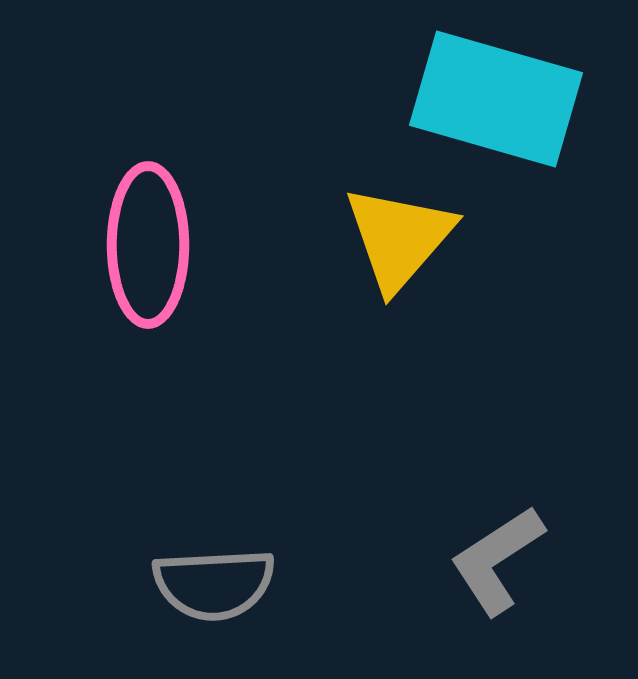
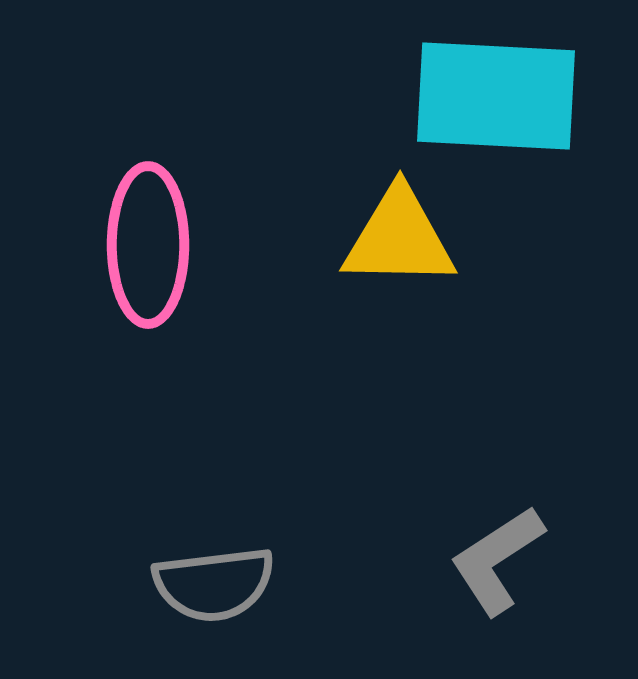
cyan rectangle: moved 3 px up; rotated 13 degrees counterclockwise
yellow triangle: rotated 50 degrees clockwise
gray semicircle: rotated 4 degrees counterclockwise
